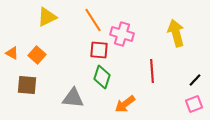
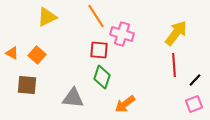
orange line: moved 3 px right, 4 px up
yellow arrow: rotated 52 degrees clockwise
red line: moved 22 px right, 6 px up
